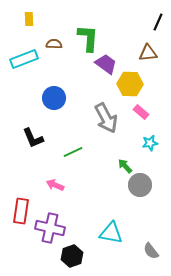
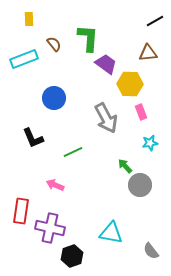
black line: moved 3 px left, 1 px up; rotated 36 degrees clockwise
brown semicircle: rotated 49 degrees clockwise
pink rectangle: rotated 28 degrees clockwise
